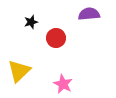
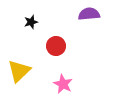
red circle: moved 8 px down
